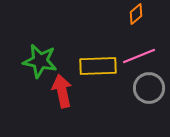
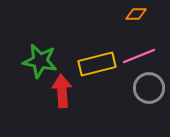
orange diamond: rotated 40 degrees clockwise
yellow rectangle: moved 1 px left, 2 px up; rotated 12 degrees counterclockwise
red arrow: rotated 8 degrees clockwise
